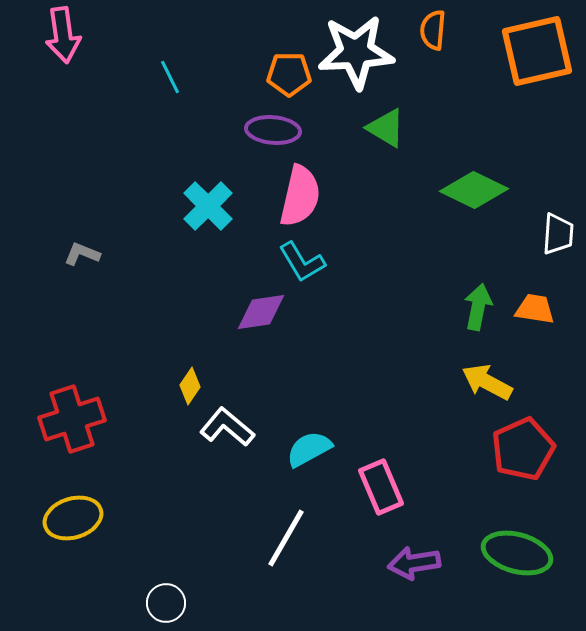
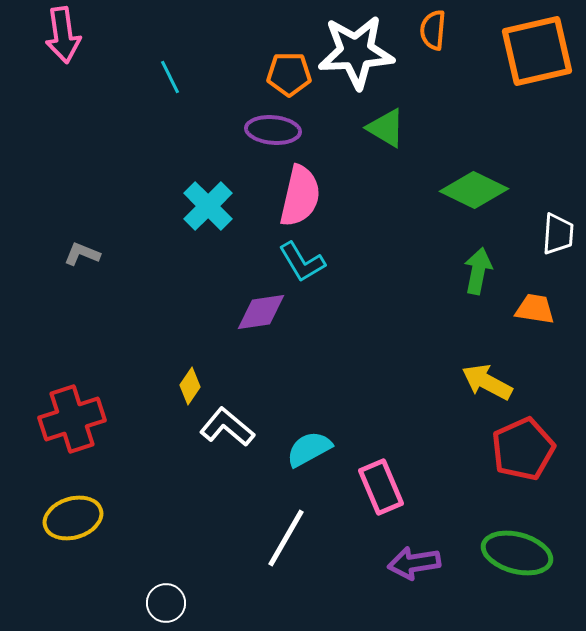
green arrow: moved 36 px up
